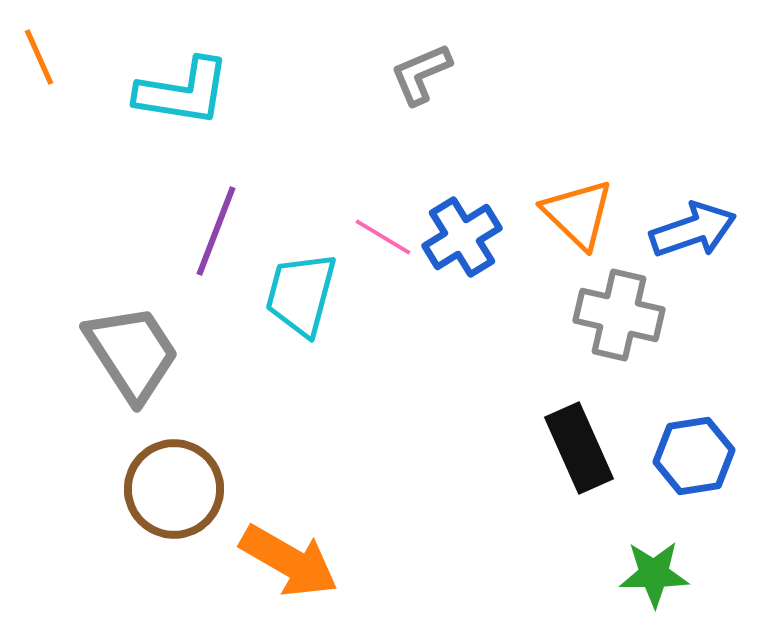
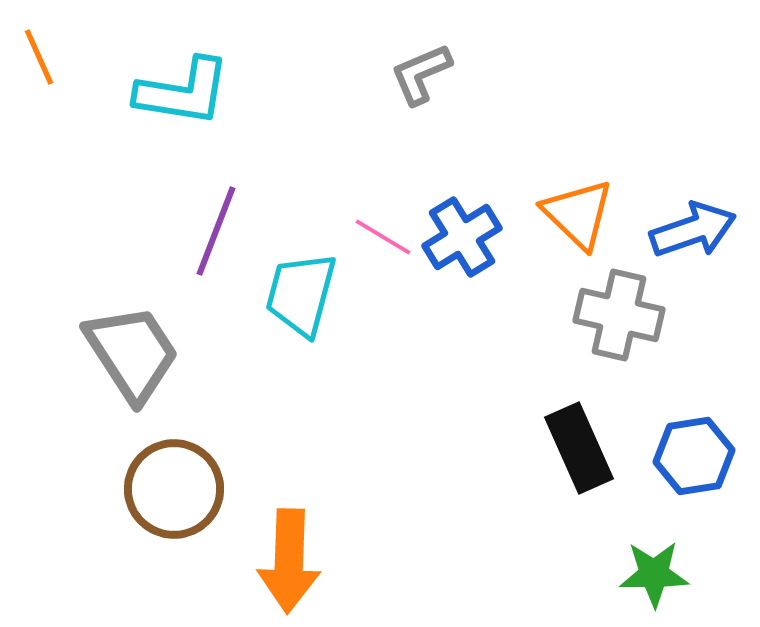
orange arrow: rotated 62 degrees clockwise
